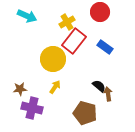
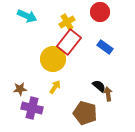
red rectangle: moved 5 px left, 1 px down
